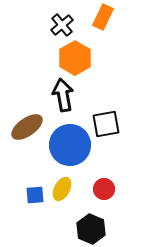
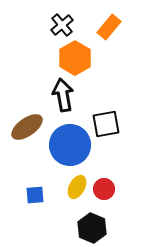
orange rectangle: moved 6 px right, 10 px down; rotated 15 degrees clockwise
yellow ellipse: moved 15 px right, 2 px up
black hexagon: moved 1 px right, 1 px up
